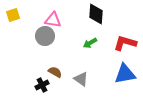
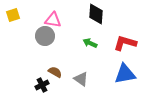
green arrow: rotated 56 degrees clockwise
